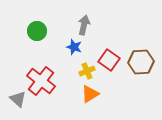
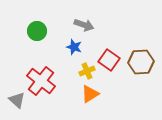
gray arrow: rotated 96 degrees clockwise
gray triangle: moved 1 px left, 1 px down
